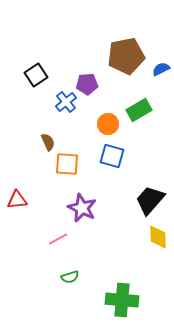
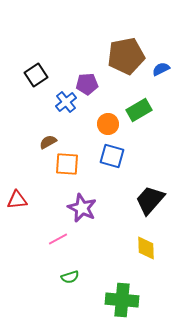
brown semicircle: rotated 96 degrees counterclockwise
yellow diamond: moved 12 px left, 11 px down
